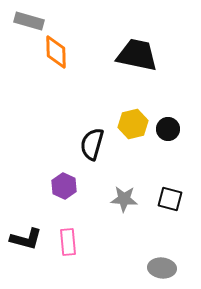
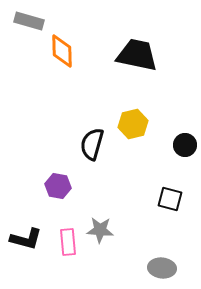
orange diamond: moved 6 px right, 1 px up
black circle: moved 17 px right, 16 px down
purple hexagon: moved 6 px left; rotated 15 degrees counterclockwise
gray star: moved 24 px left, 31 px down
